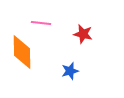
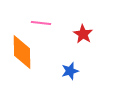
red star: rotated 18 degrees clockwise
